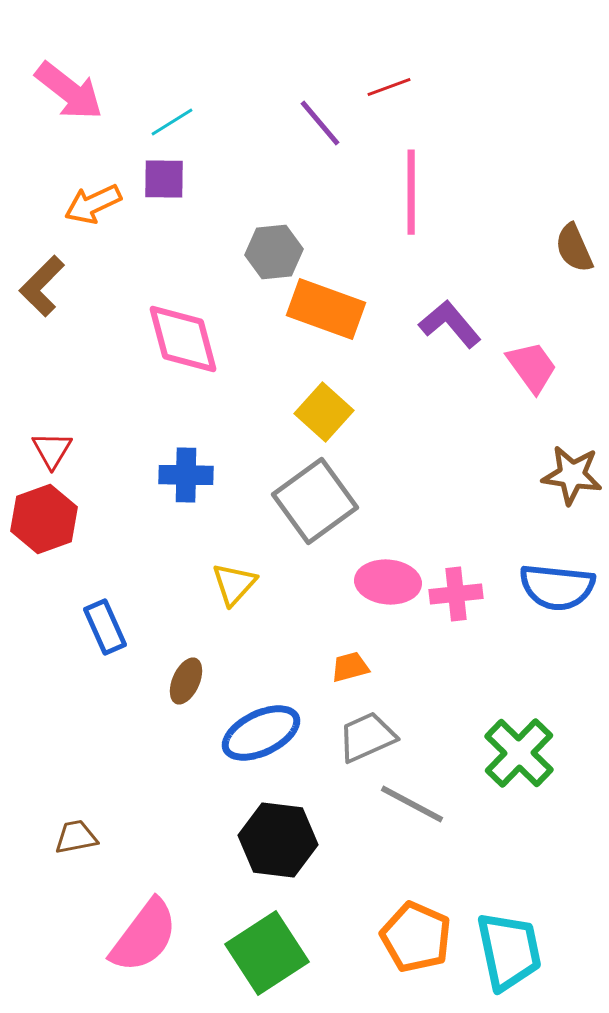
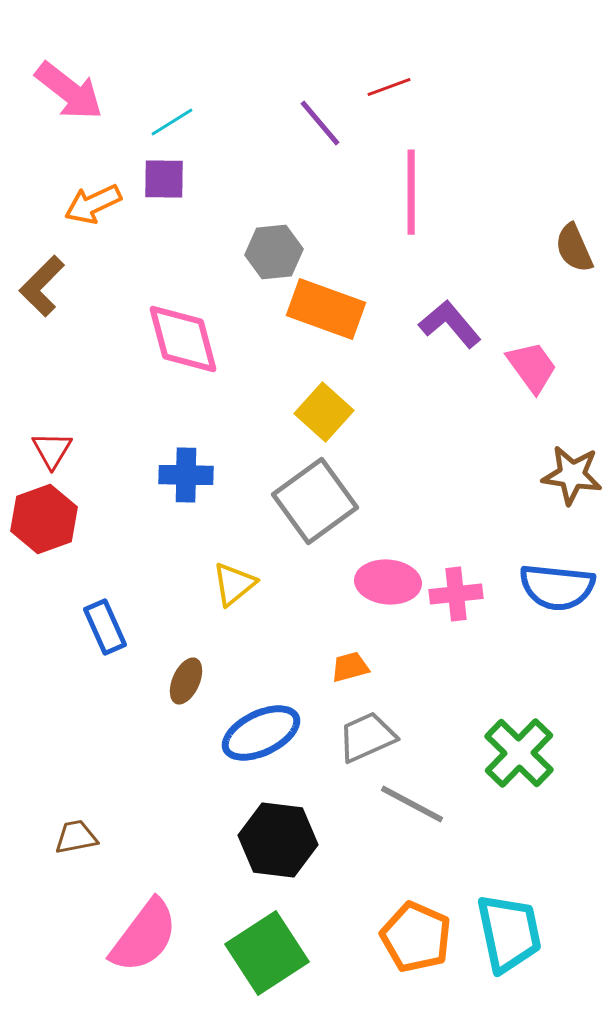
yellow triangle: rotated 9 degrees clockwise
cyan trapezoid: moved 18 px up
